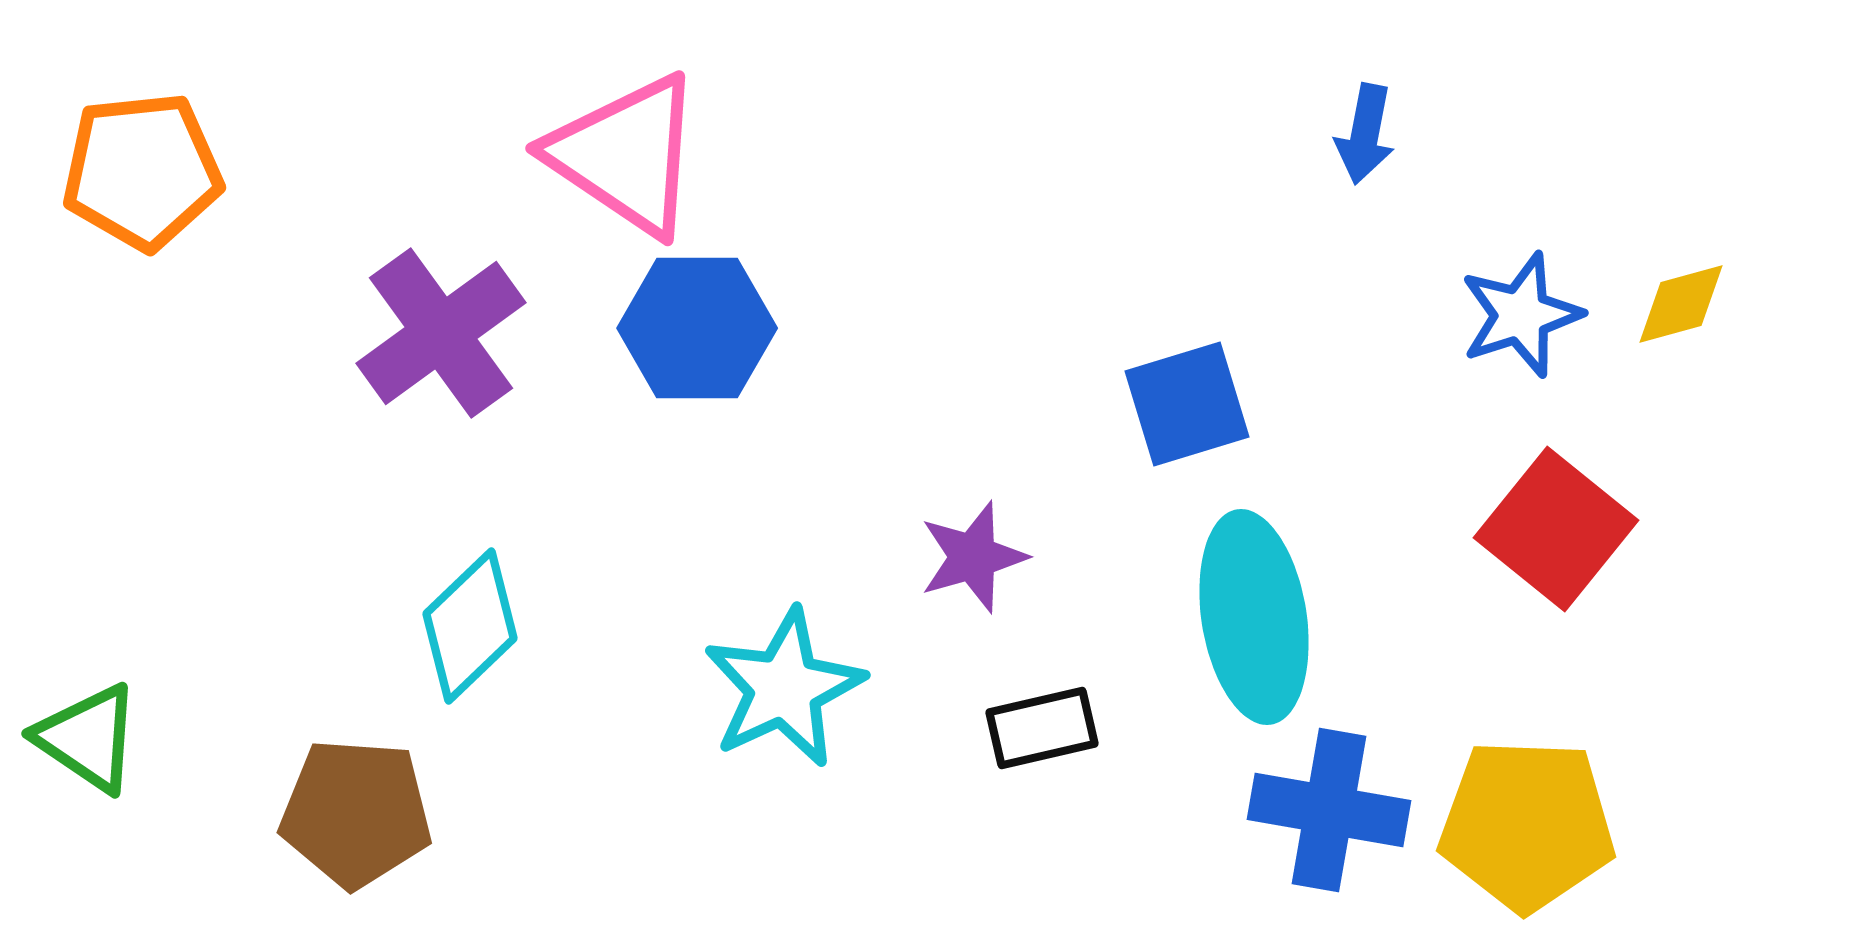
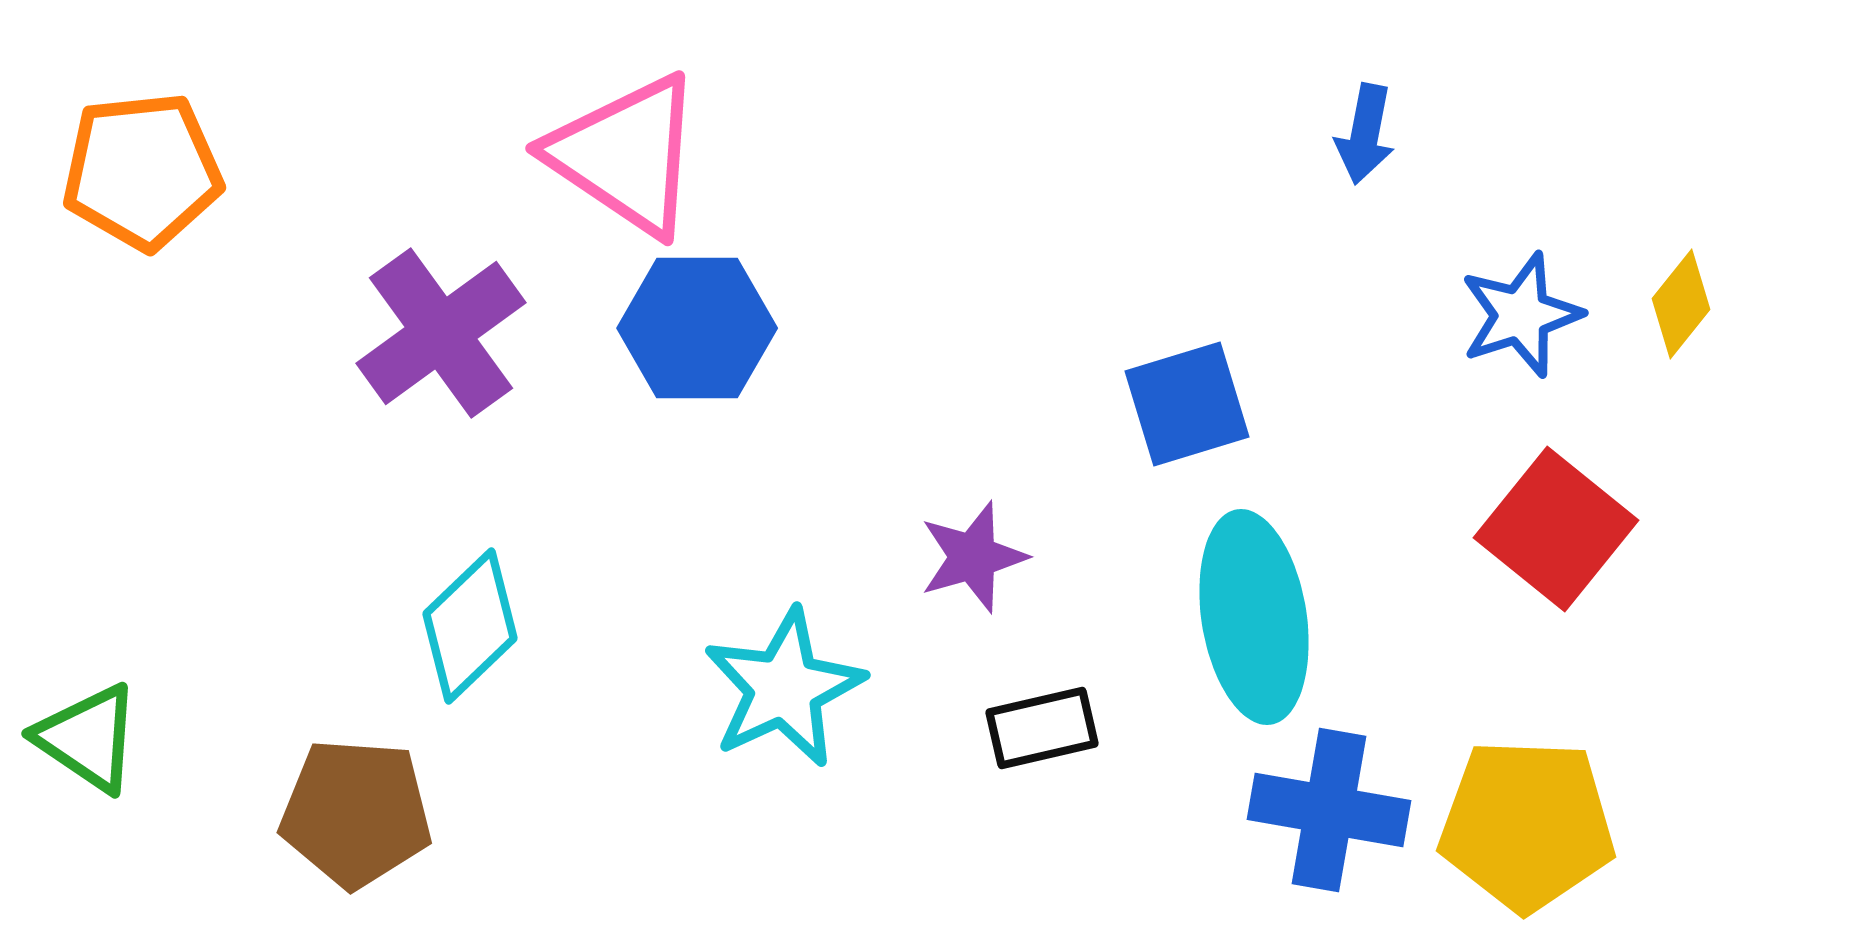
yellow diamond: rotated 36 degrees counterclockwise
